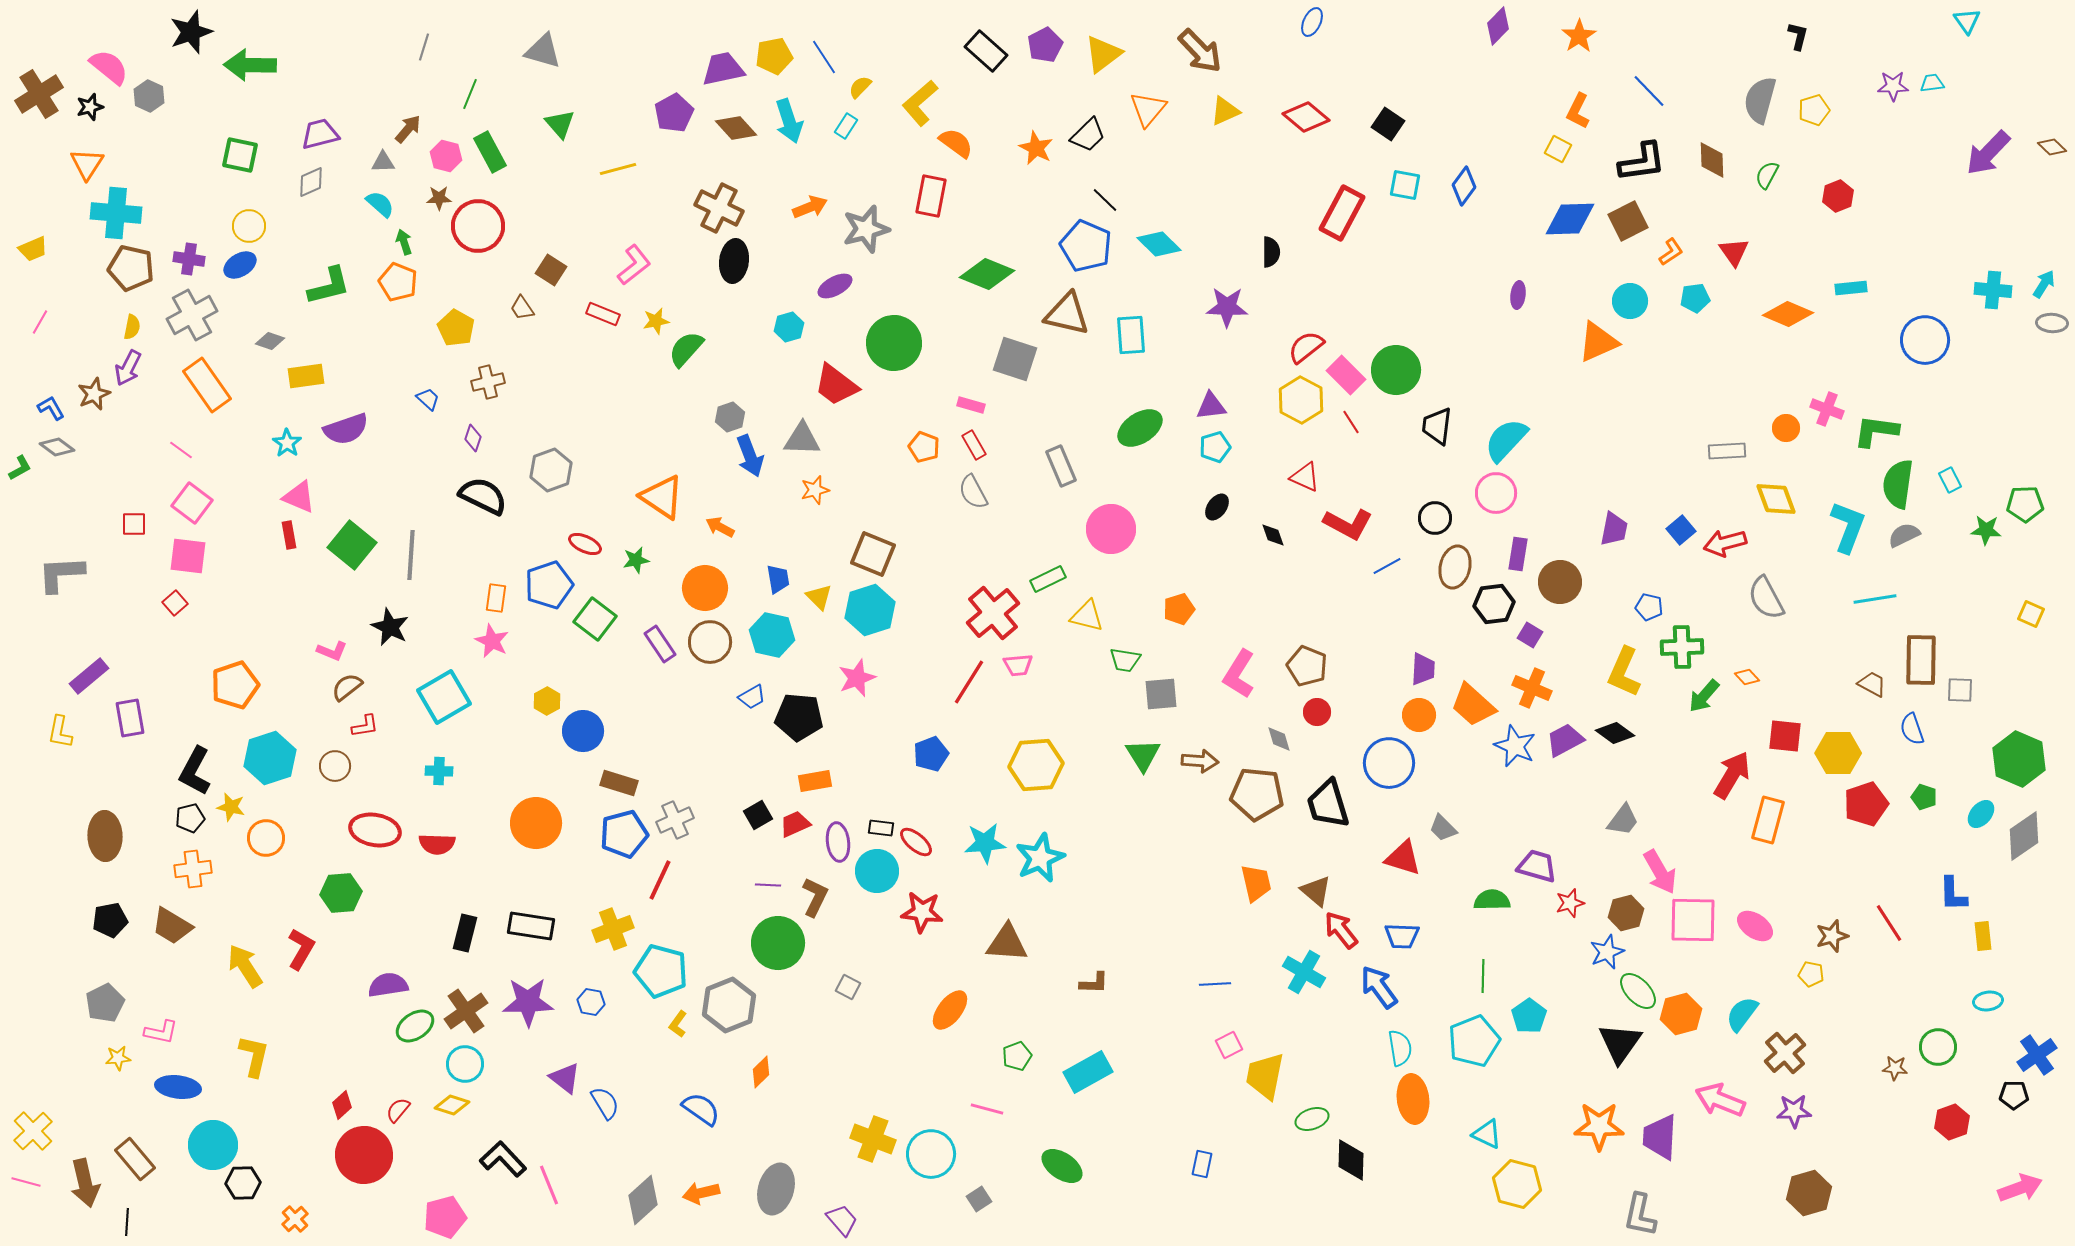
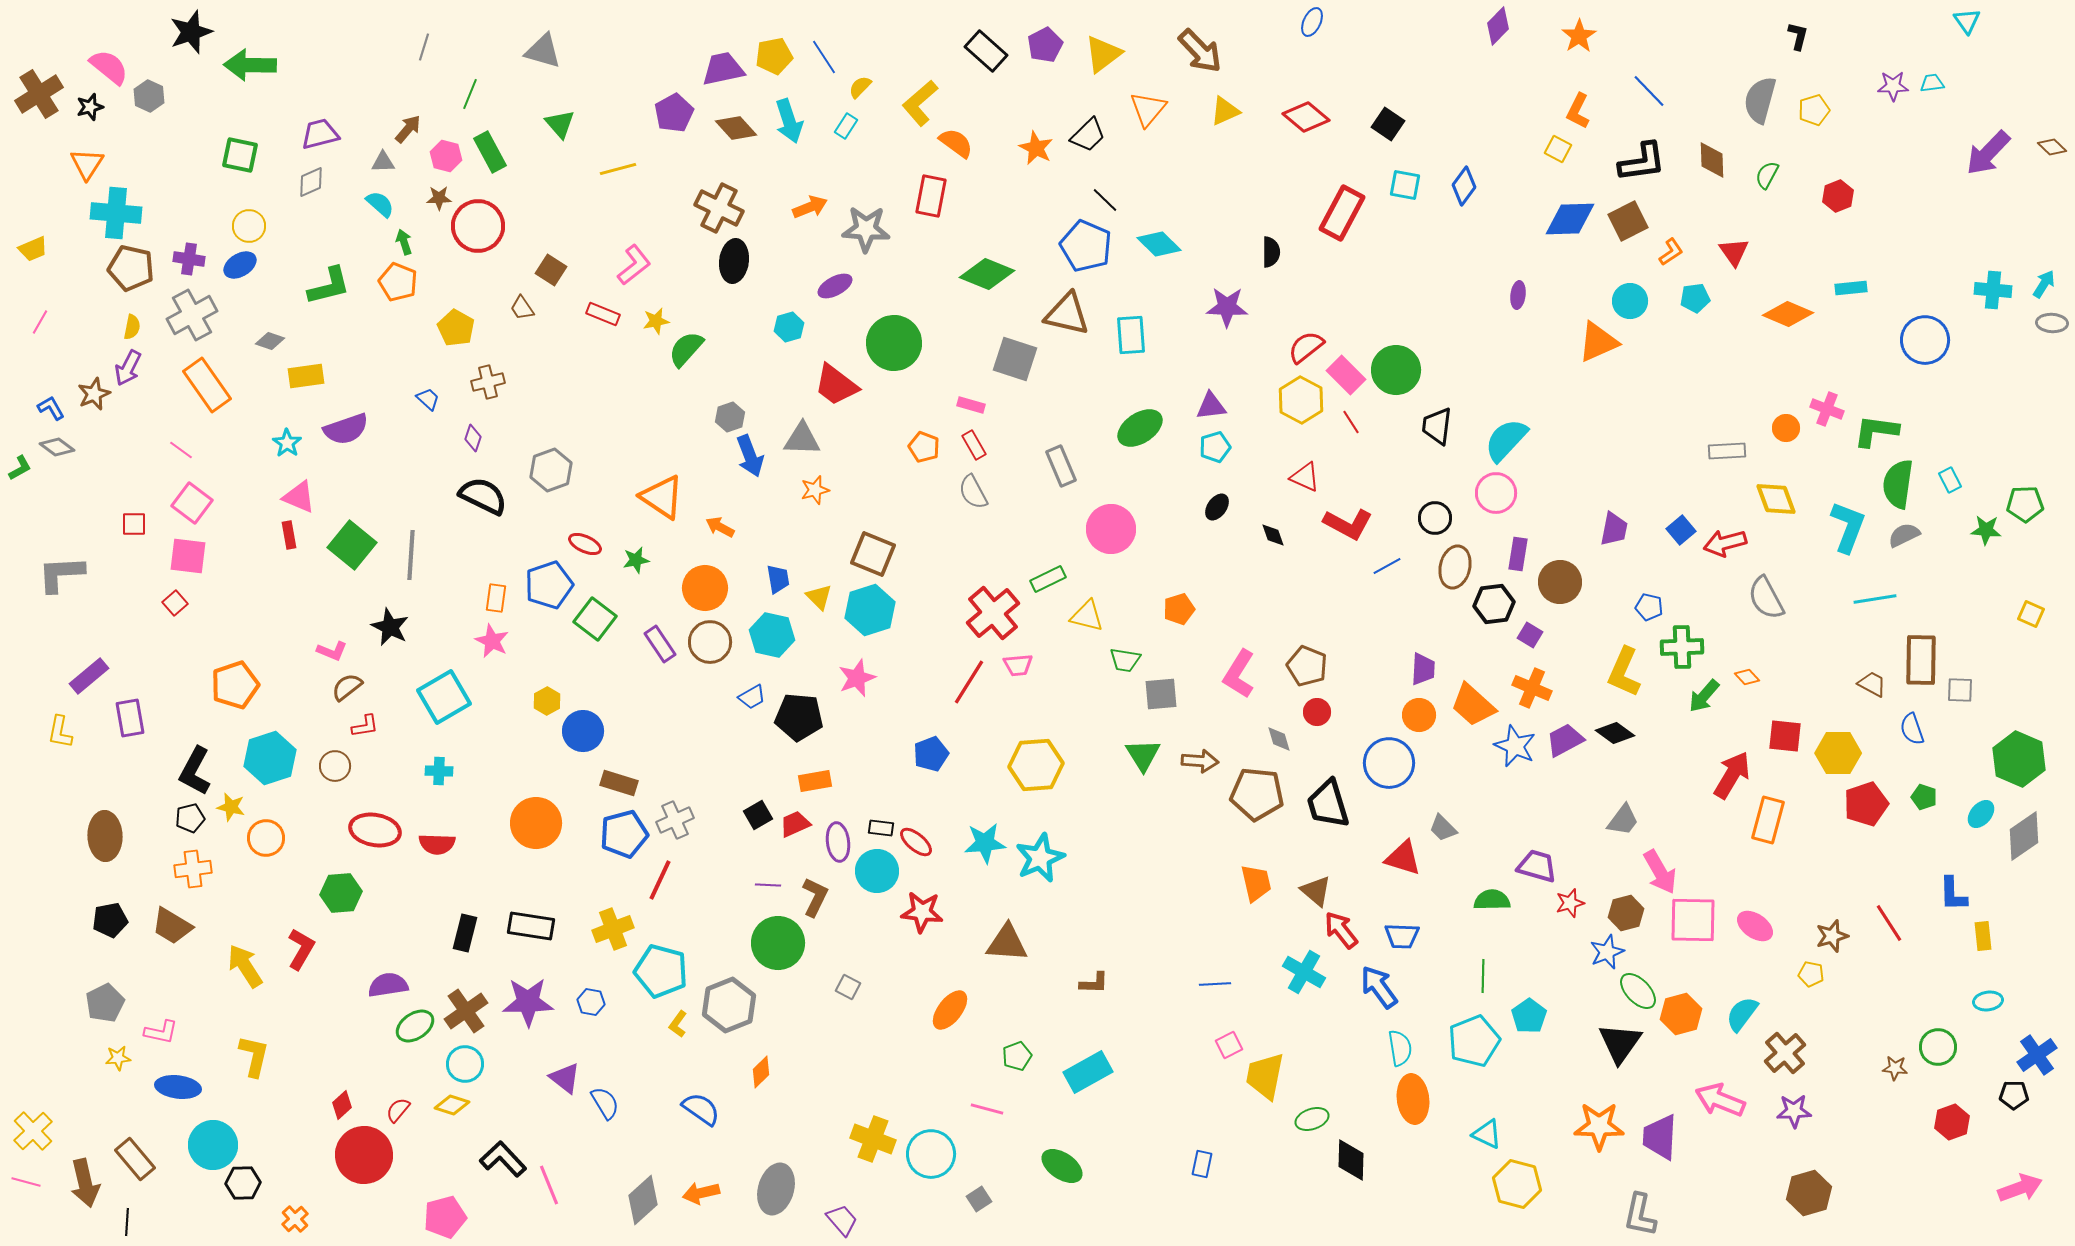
gray star at (866, 229): rotated 18 degrees clockwise
